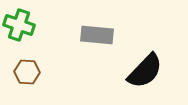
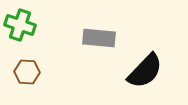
green cross: moved 1 px right
gray rectangle: moved 2 px right, 3 px down
